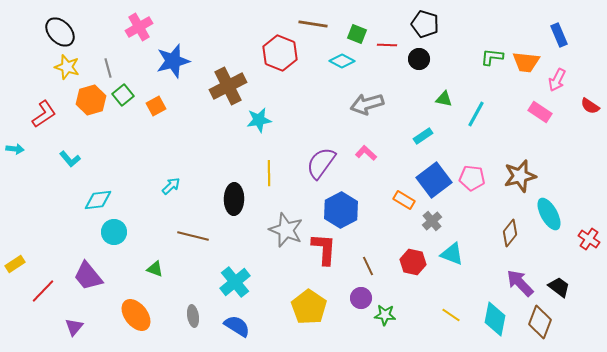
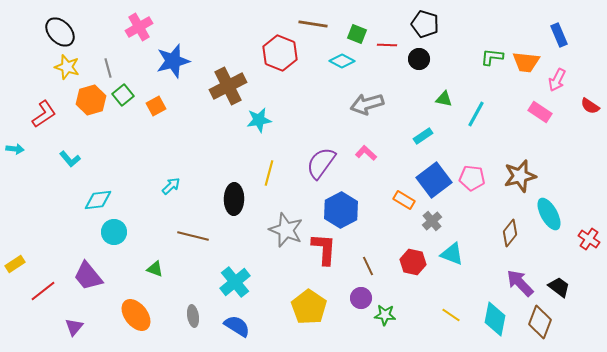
yellow line at (269, 173): rotated 15 degrees clockwise
red line at (43, 291): rotated 8 degrees clockwise
